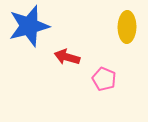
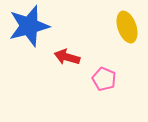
yellow ellipse: rotated 20 degrees counterclockwise
